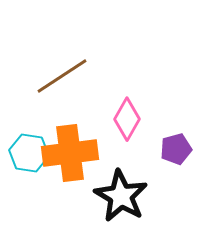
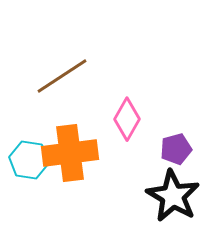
cyan hexagon: moved 7 px down
black star: moved 52 px right
